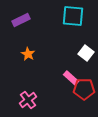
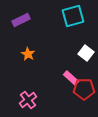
cyan square: rotated 20 degrees counterclockwise
